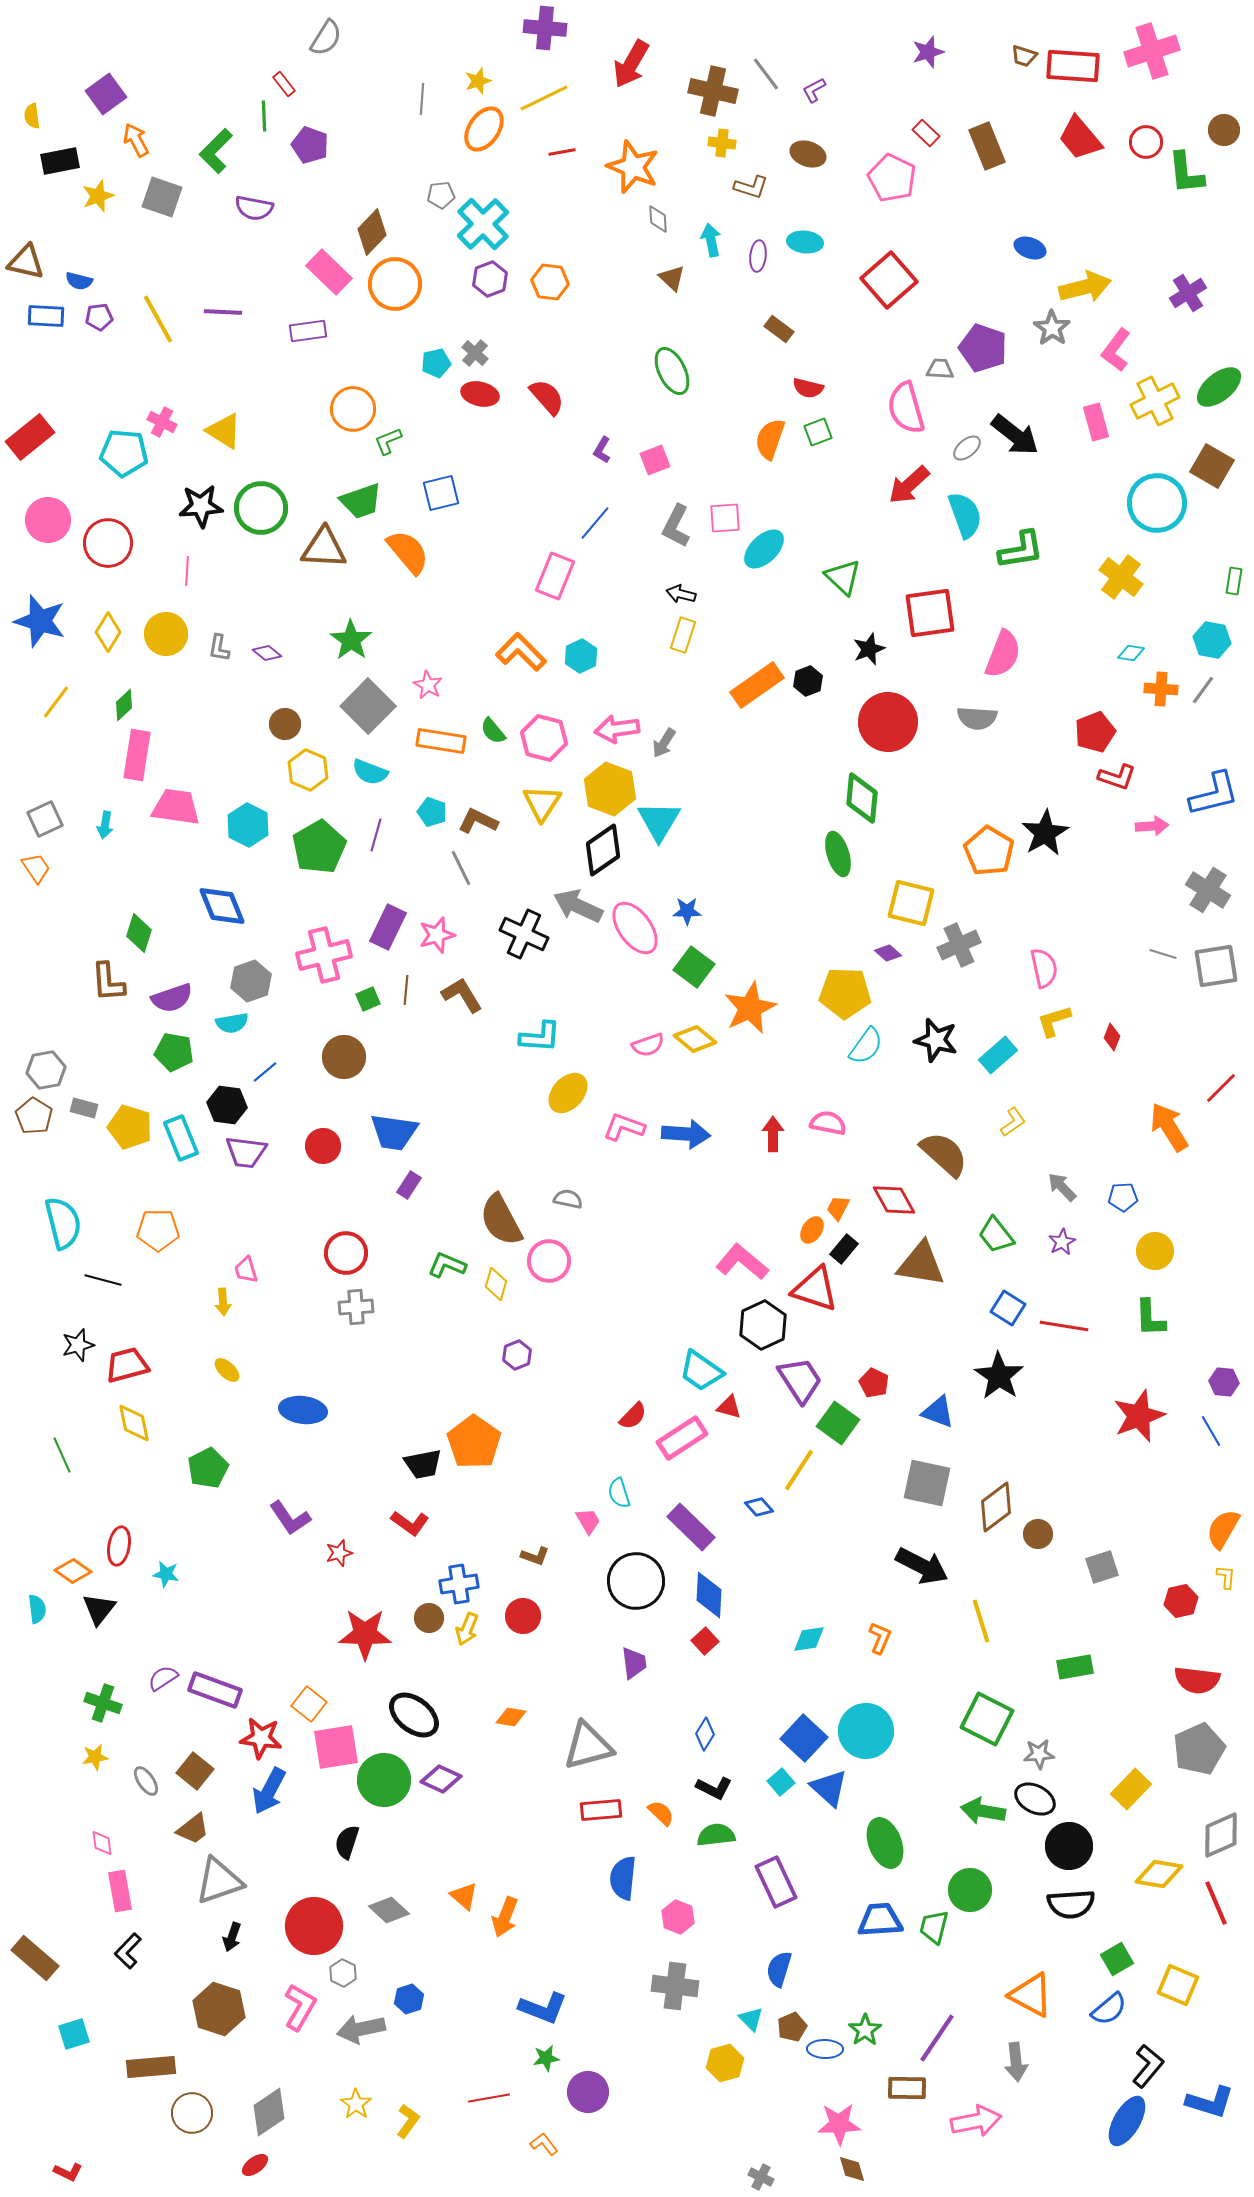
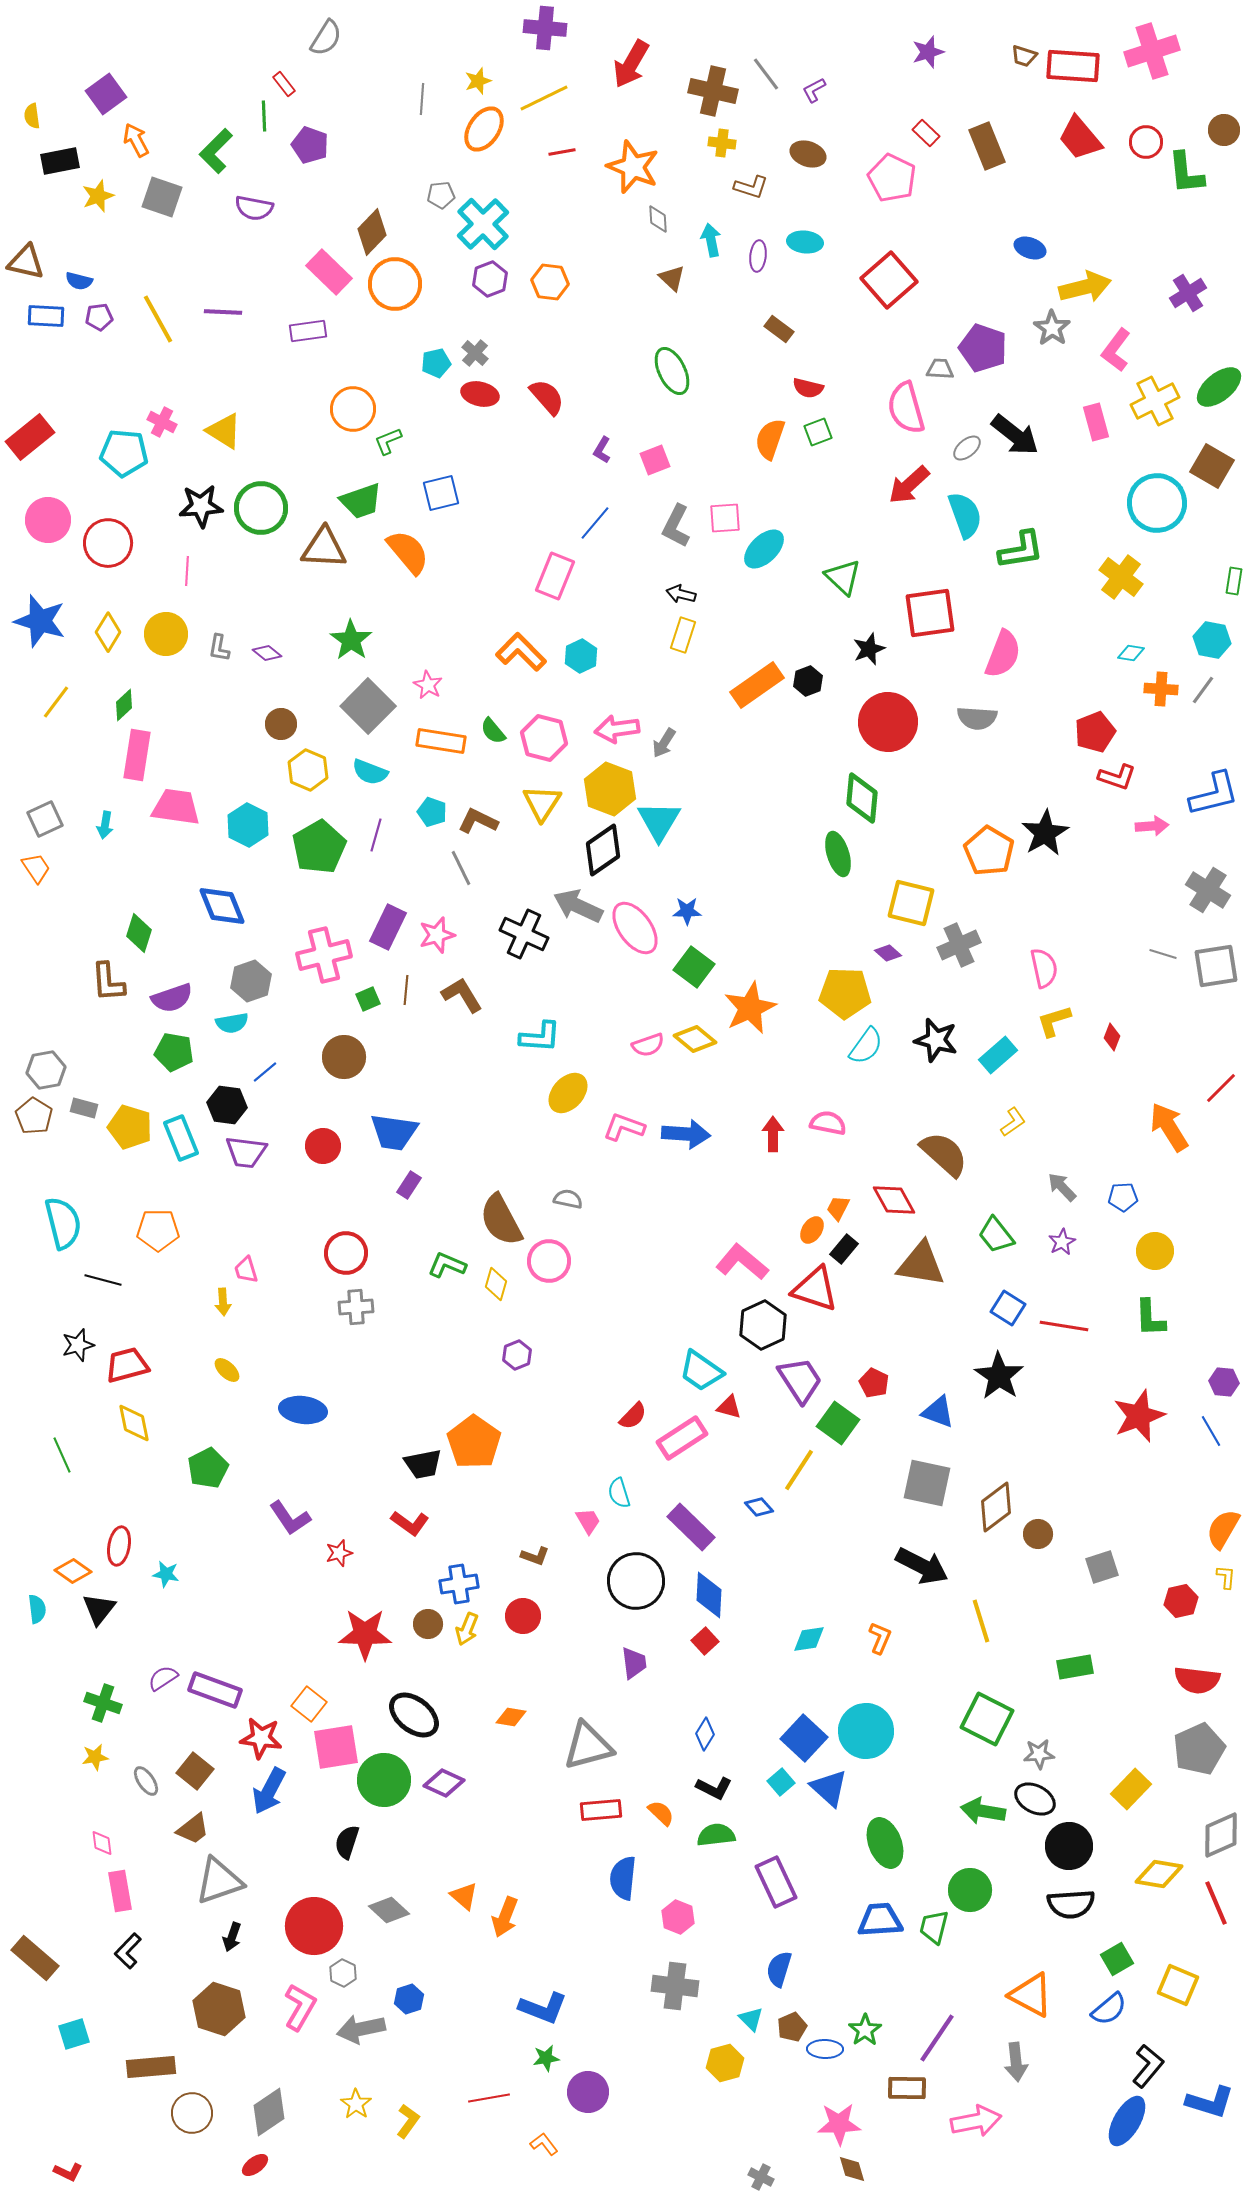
brown circle at (285, 724): moved 4 px left
brown circle at (429, 1618): moved 1 px left, 6 px down
purple diamond at (441, 1779): moved 3 px right, 4 px down
